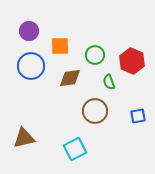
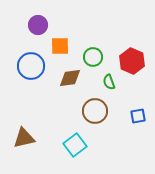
purple circle: moved 9 px right, 6 px up
green circle: moved 2 px left, 2 px down
cyan square: moved 4 px up; rotated 10 degrees counterclockwise
